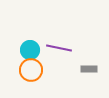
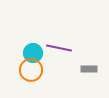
cyan circle: moved 3 px right, 3 px down
